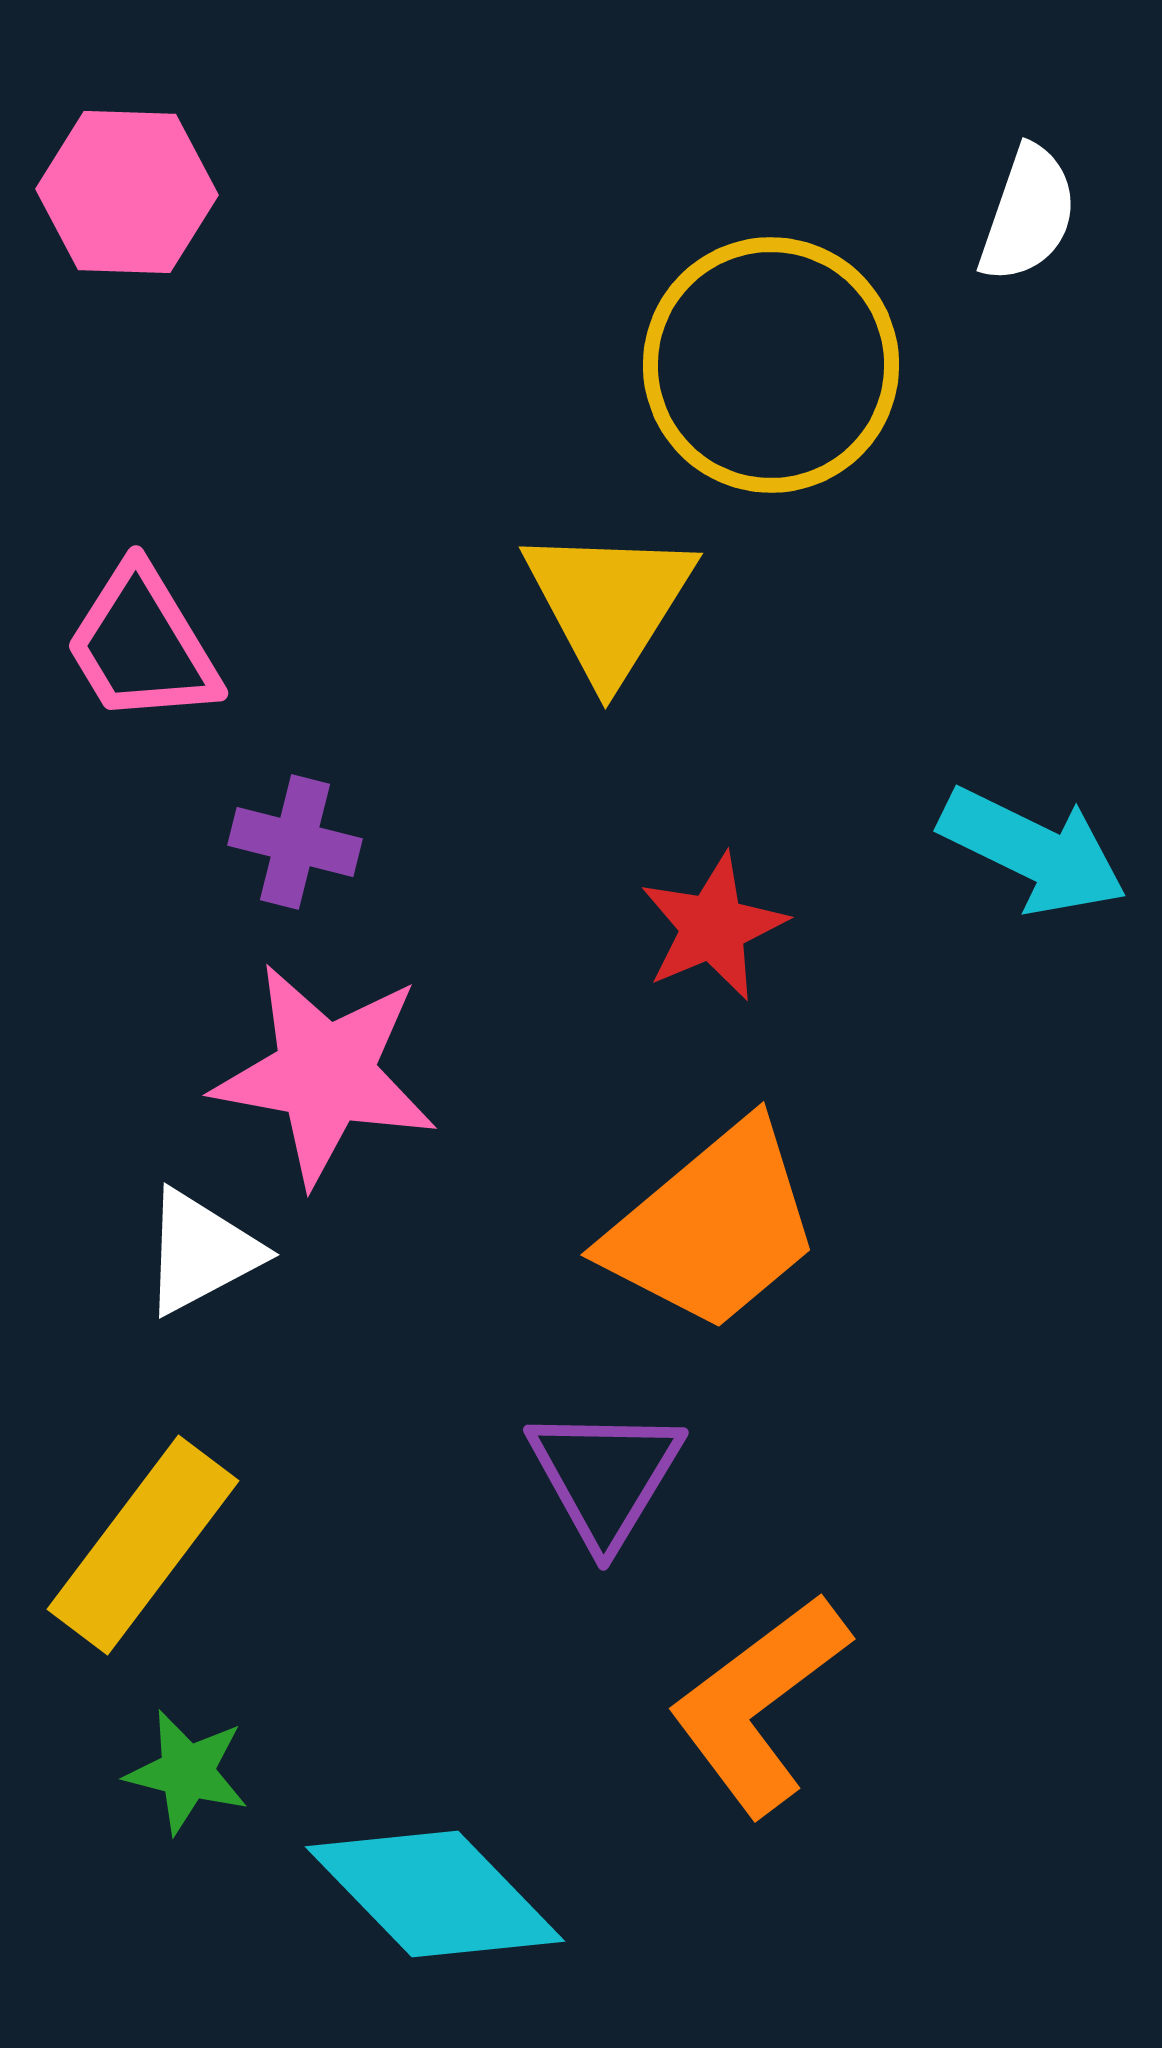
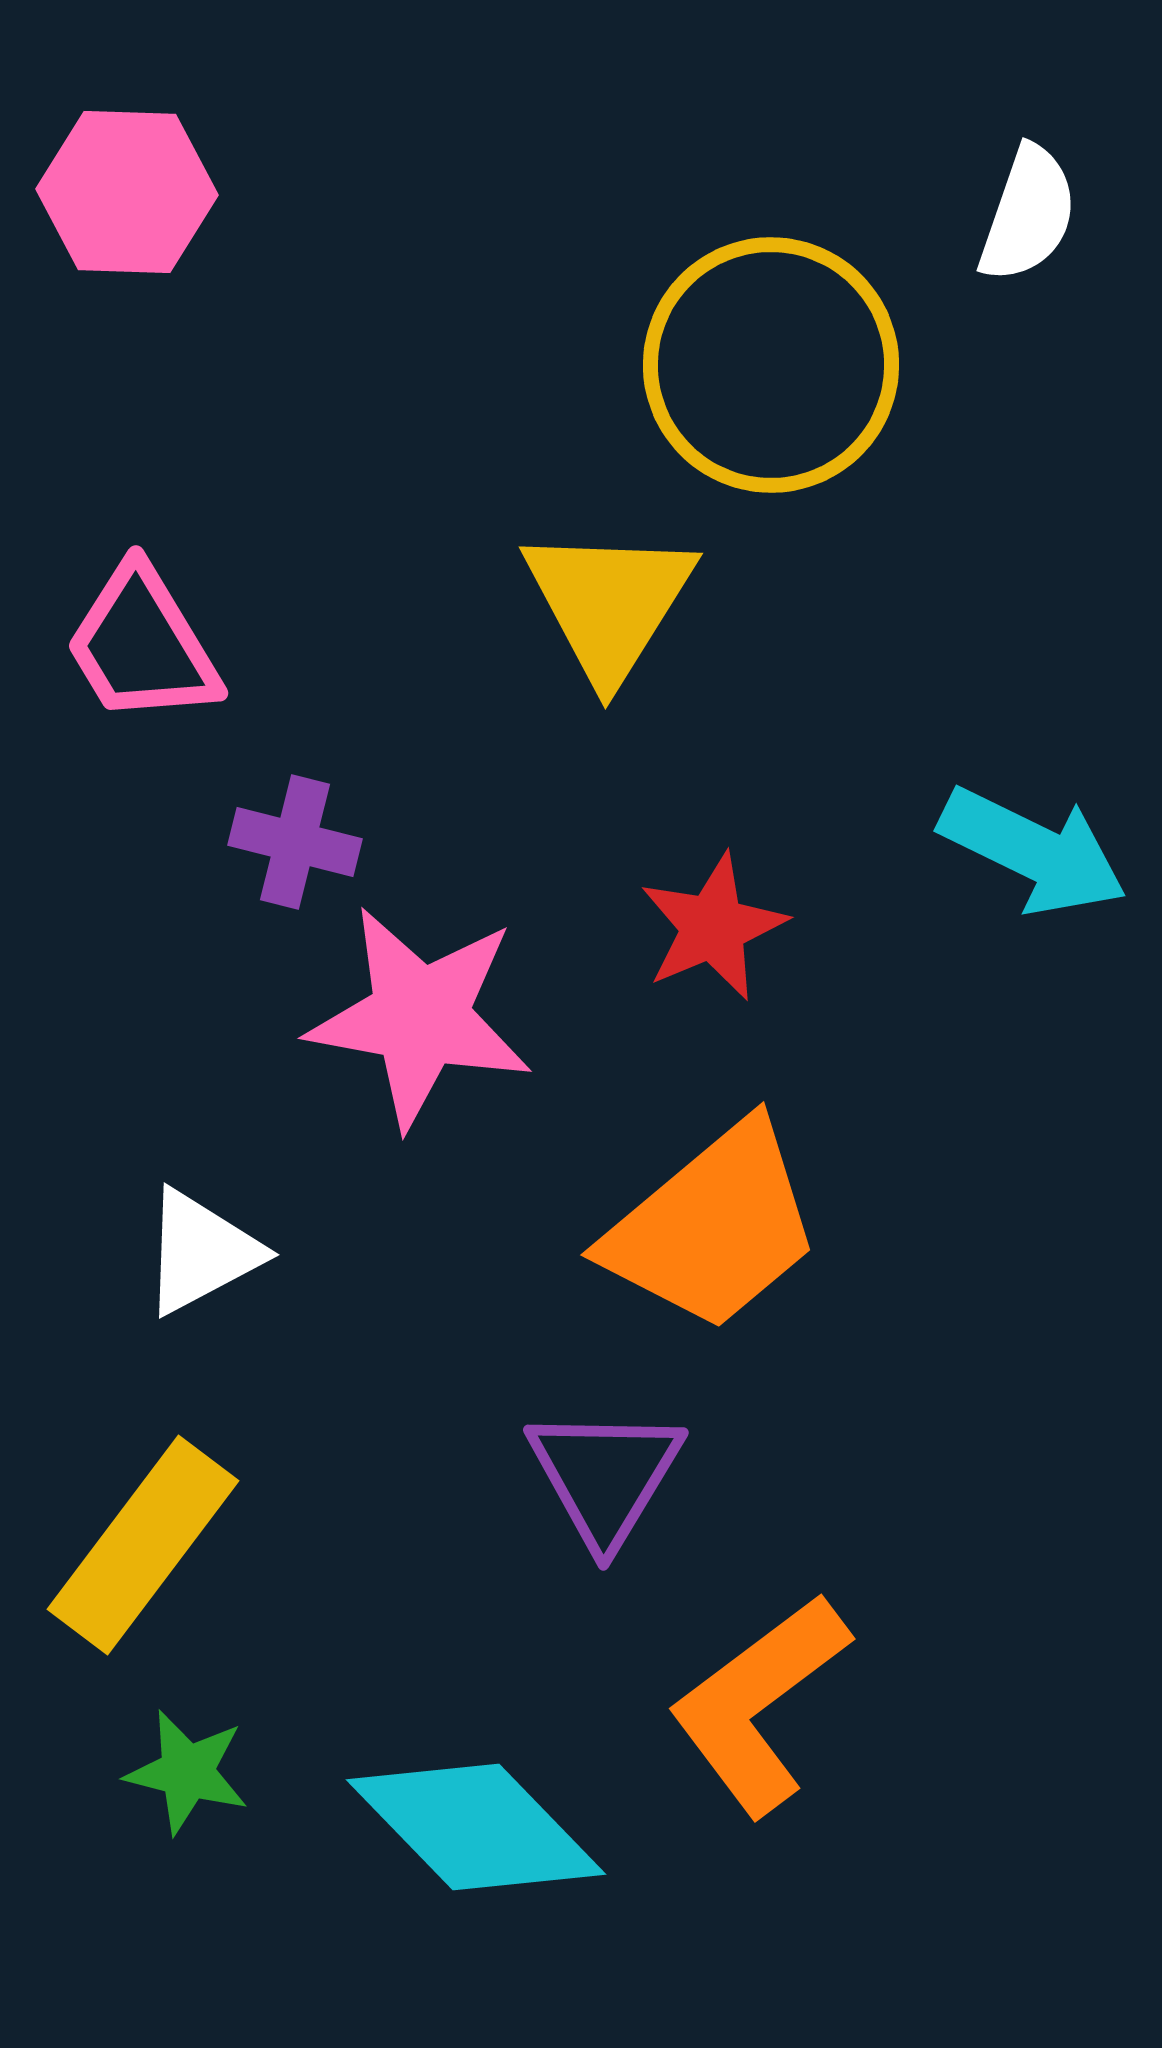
pink star: moved 95 px right, 57 px up
cyan diamond: moved 41 px right, 67 px up
